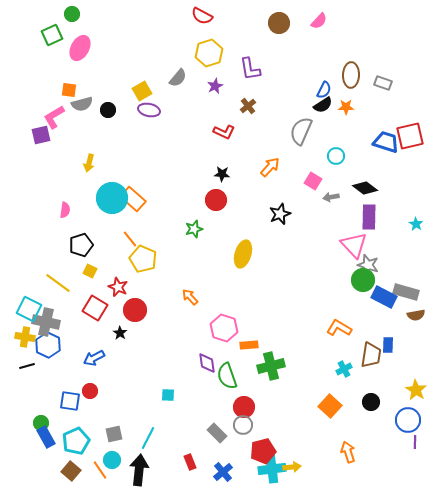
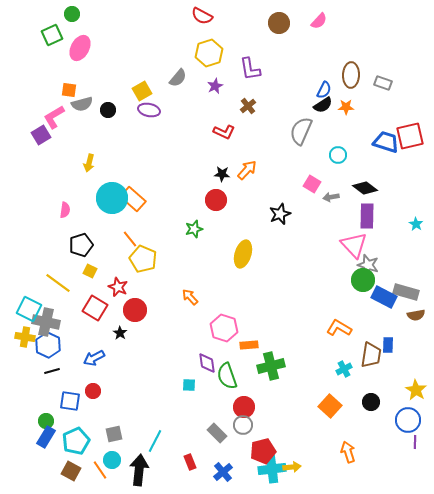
purple square at (41, 135): rotated 18 degrees counterclockwise
cyan circle at (336, 156): moved 2 px right, 1 px up
orange arrow at (270, 167): moved 23 px left, 3 px down
pink square at (313, 181): moved 1 px left, 3 px down
purple rectangle at (369, 217): moved 2 px left, 1 px up
black line at (27, 366): moved 25 px right, 5 px down
red circle at (90, 391): moved 3 px right
cyan square at (168, 395): moved 21 px right, 10 px up
green circle at (41, 423): moved 5 px right, 2 px up
blue rectangle at (46, 437): rotated 60 degrees clockwise
cyan line at (148, 438): moved 7 px right, 3 px down
brown square at (71, 471): rotated 12 degrees counterclockwise
